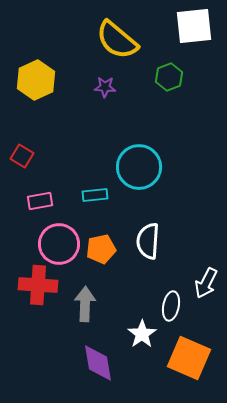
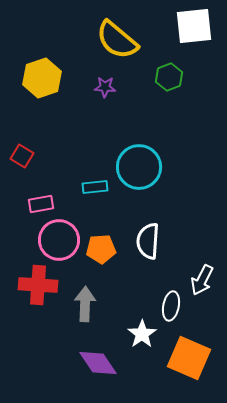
yellow hexagon: moved 6 px right, 2 px up; rotated 6 degrees clockwise
cyan rectangle: moved 8 px up
pink rectangle: moved 1 px right, 3 px down
pink circle: moved 4 px up
orange pentagon: rotated 8 degrees clockwise
white arrow: moved 4 px left, 3 px up
purple diamond: rotated 24 degrees counterclockwise
